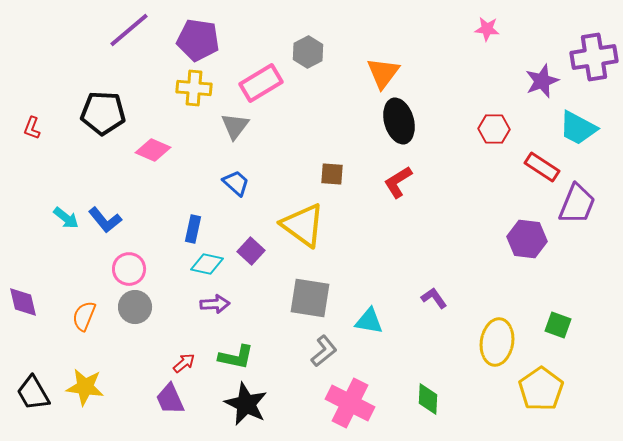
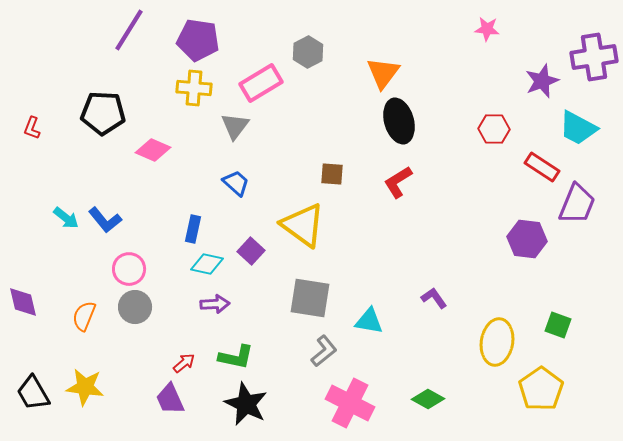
purple line at (129, 30): rotated 18 degrees counterclockwise
green diamond at (428, 399): rotated 64 degrees counterclockwise
